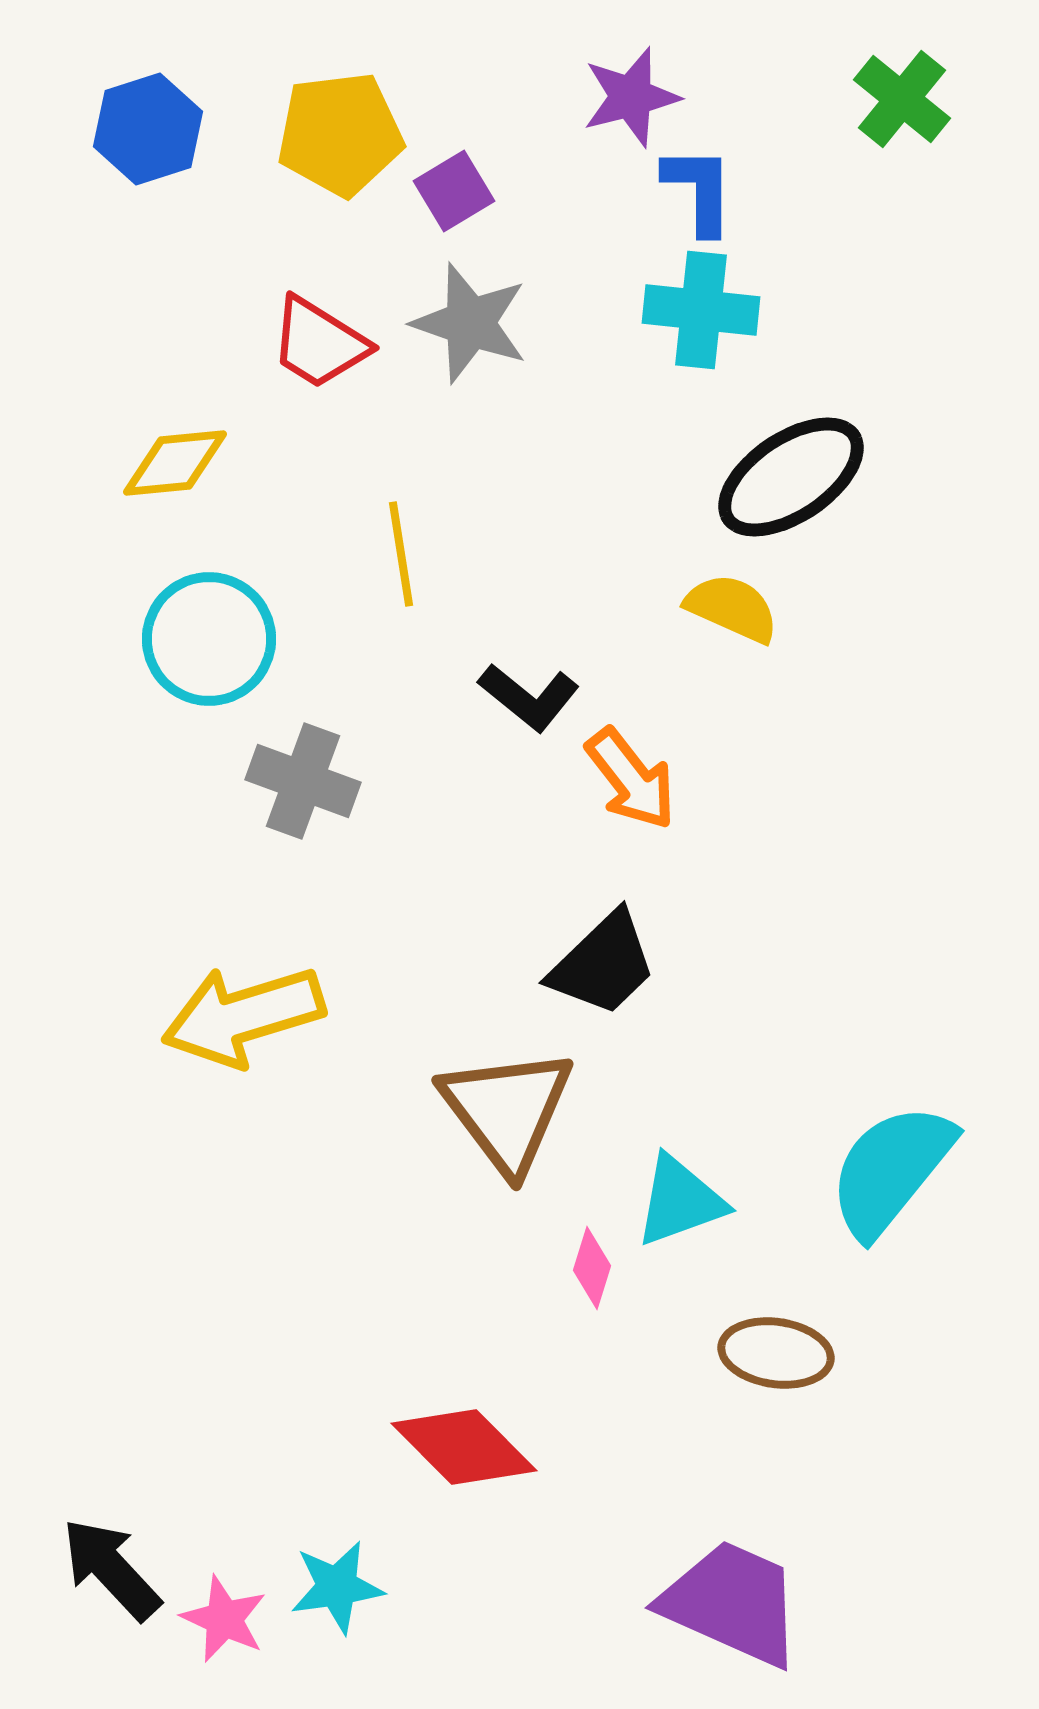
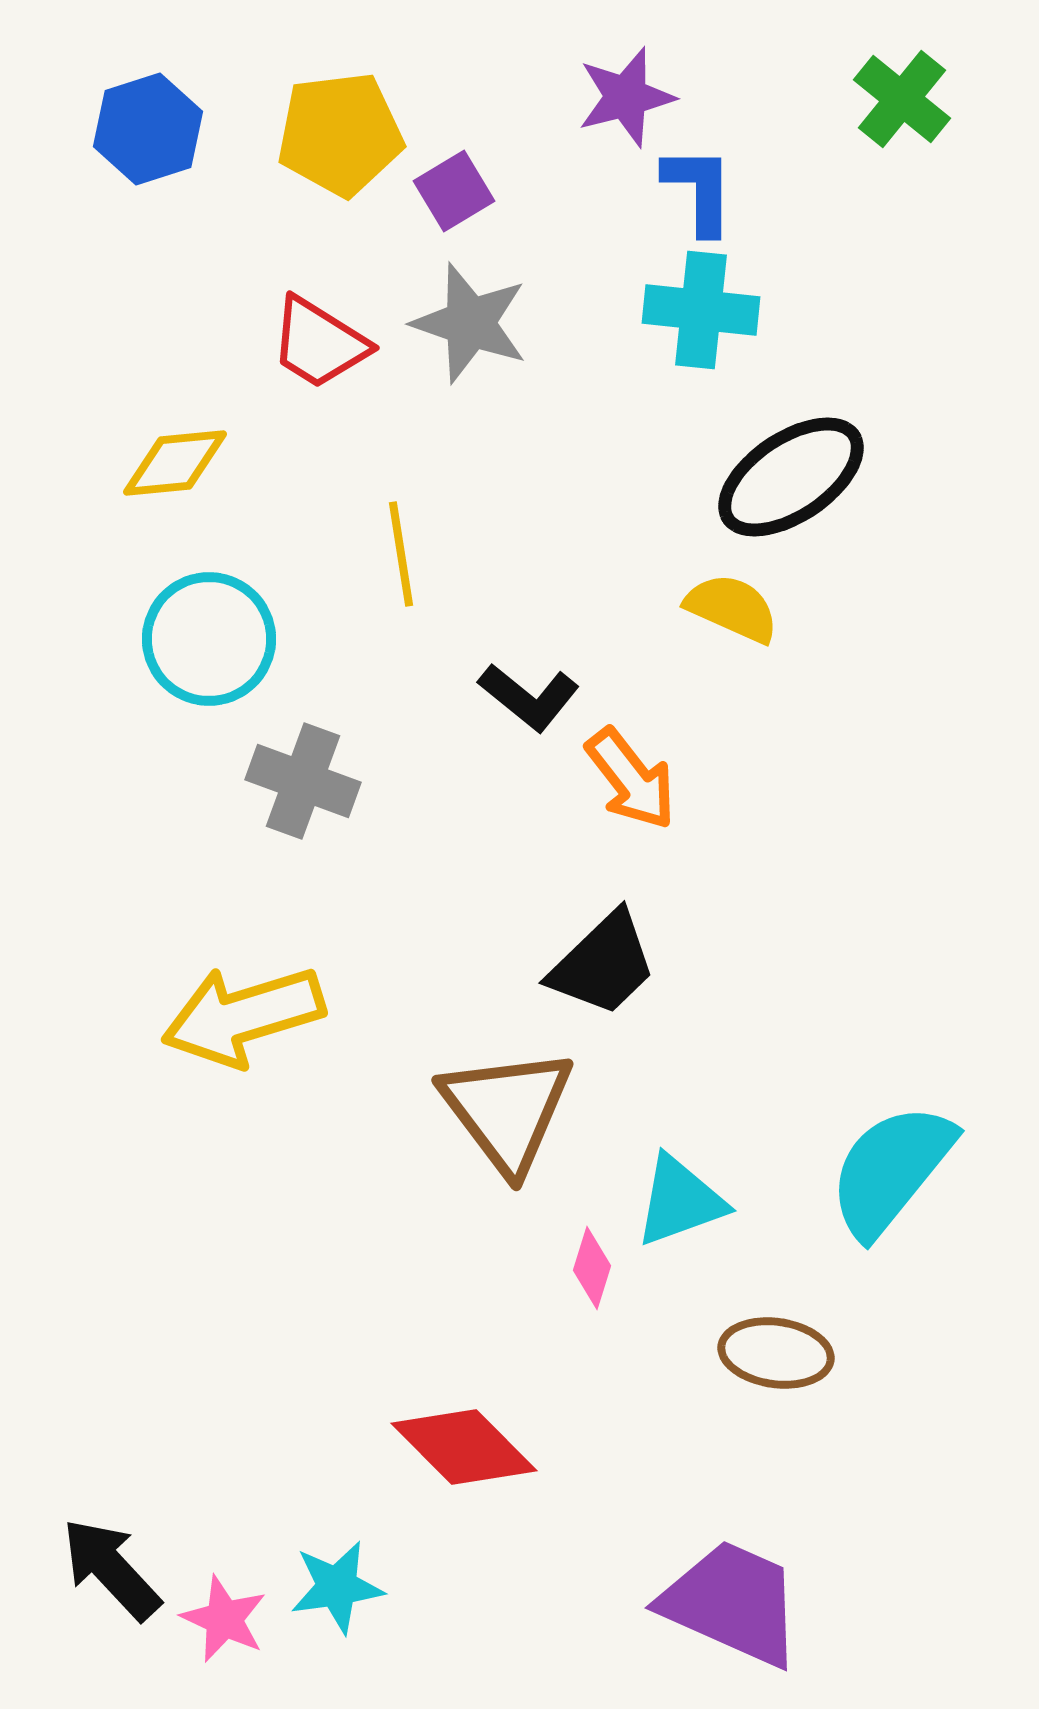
purple star: moved 5 px left
